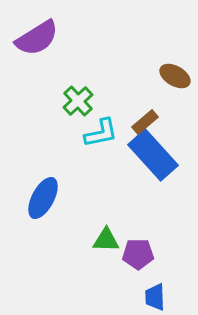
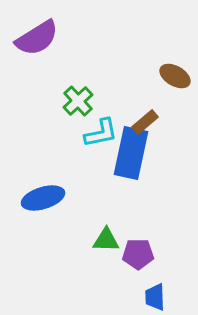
blue rectangle: moved 22 px left, 2 px up; rotated 54 degrees clockwise
blue ellipse: rotated 45 degrees clockwise
